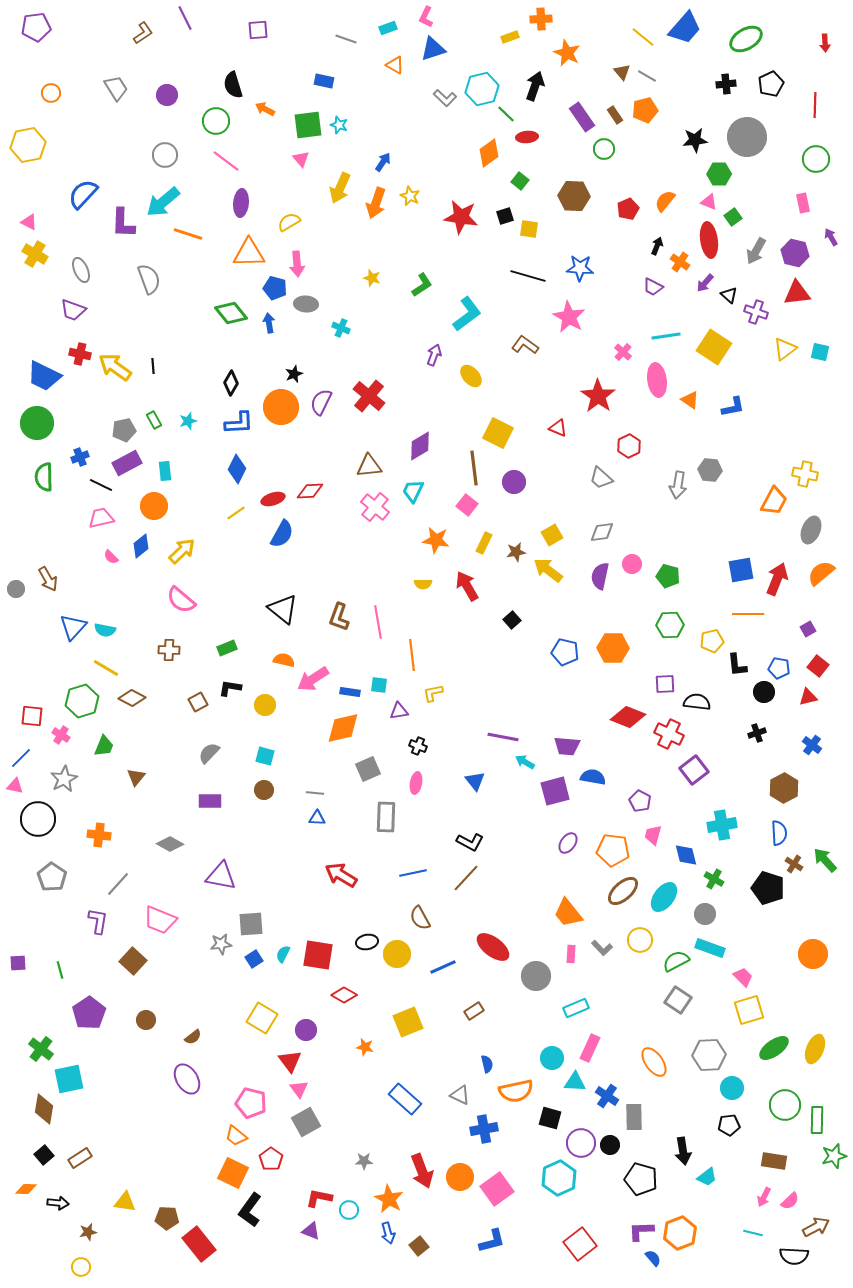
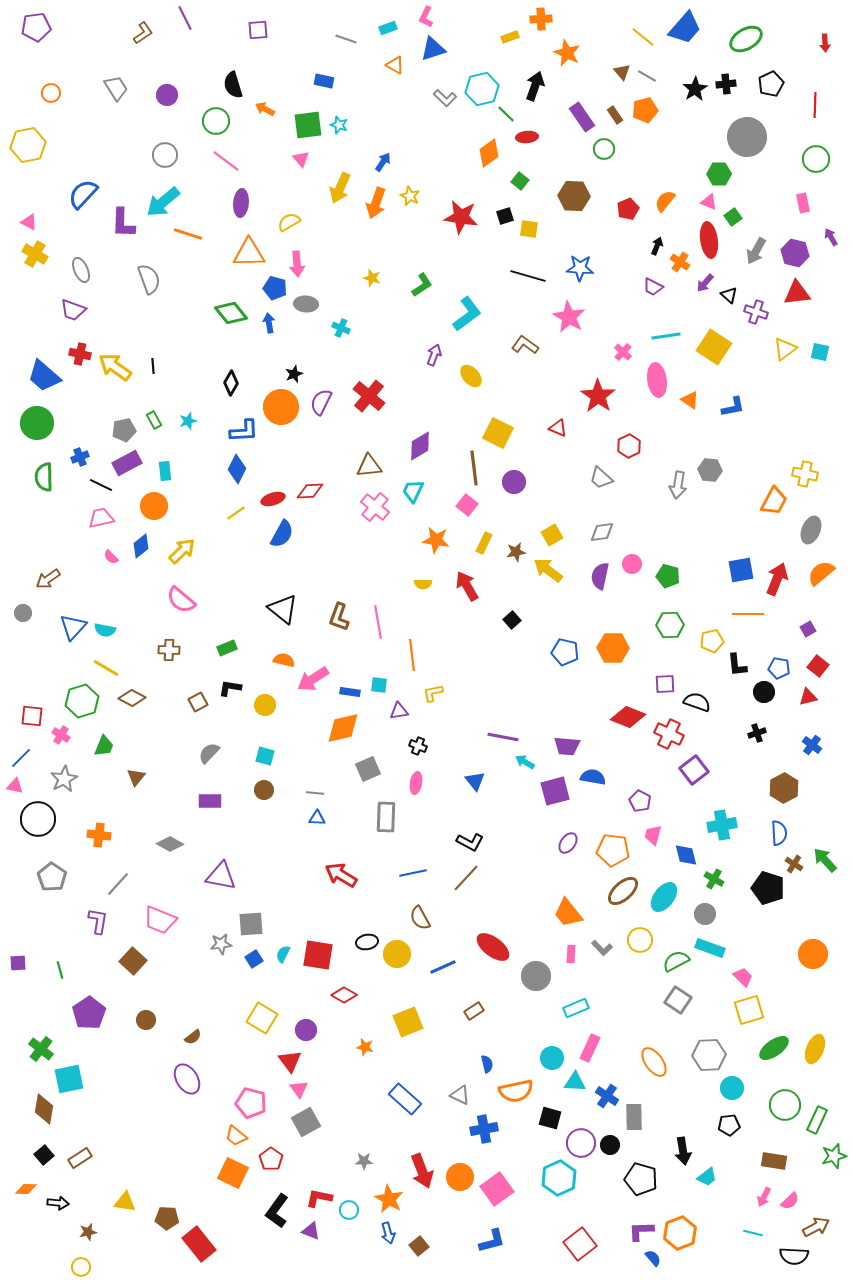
black star at (695, 140): moved 51 px up; rotated 25 degrees counterclockwise
blue trapezoid at (44, 376): rotated 15 degrees clockwise
blue L-shape at (239, 423): moved 5 px right, 8 px down
brown arrow at (48, 579): rotated 85 degrees clockwise
gray circle at (16, 589): moved 7 px right, 24 px down
black semicircle at (697, 702): rotated 12 degrees clockwise
green rectangle at (817, 1120): rotated 24 degrees clockwise
black L-shape at (250, 1210): moved 27 px right, 1 px down
